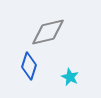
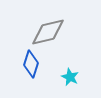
blue diamond: moved 2 px right, 2 px up
